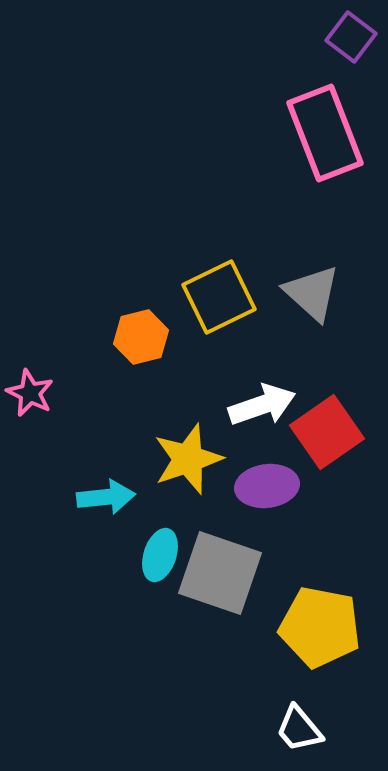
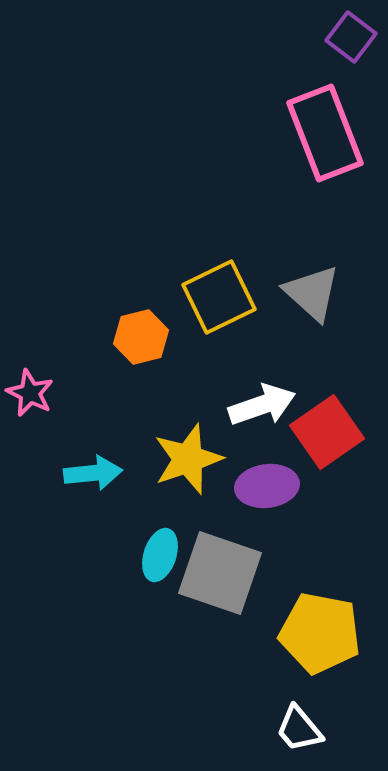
cyan arrow: moved 13 px left, 24 px up
yellow pentagon: moved 6 px down
